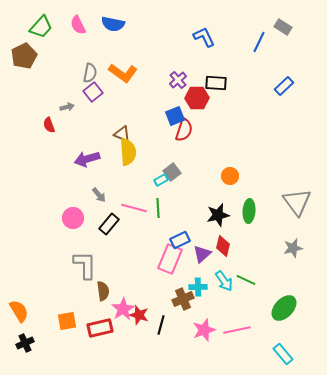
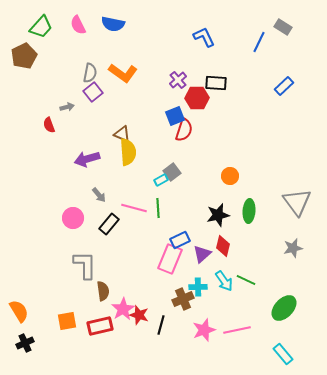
red rectangle at (100, 328): moved 2 px up
